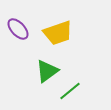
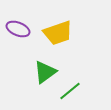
purple ellipse: rotated 25 degrees counterclockwise
green triangle: moved 2 px left, 1 px down
